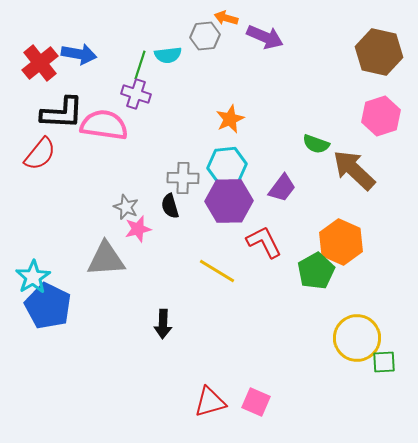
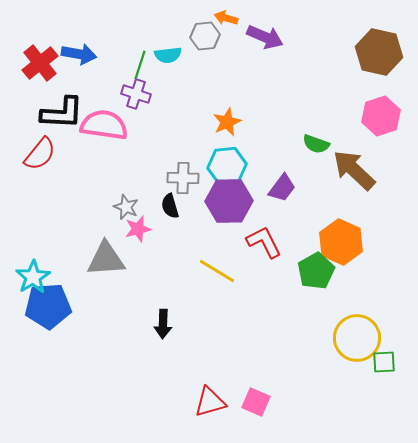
orange star: moved 3 px left, 3 px down
blue pentagon: rotated 30 degrees counterclockwise
